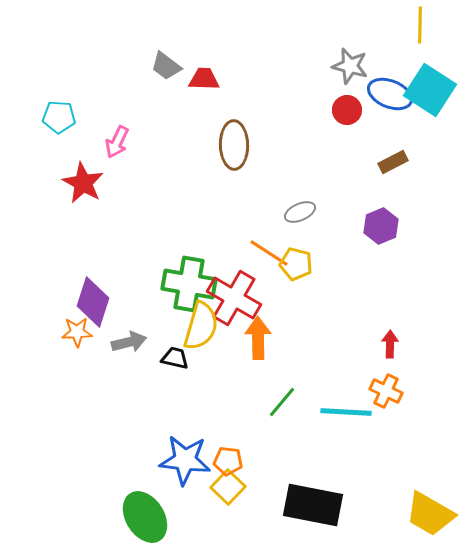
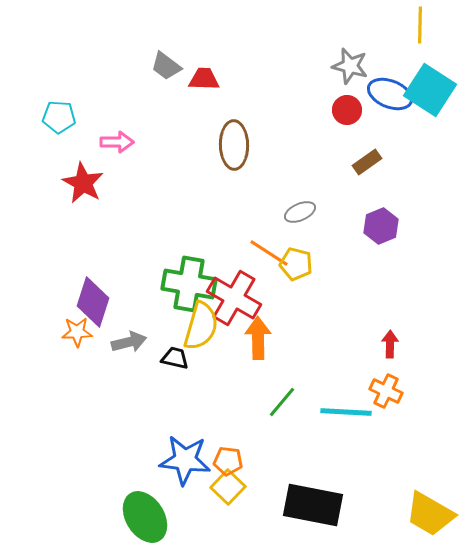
pink arrow: rotated 116 degrees counterclockwise
brown rectangle: moved 26 px left; rotated 8 degrees counterclockwise
